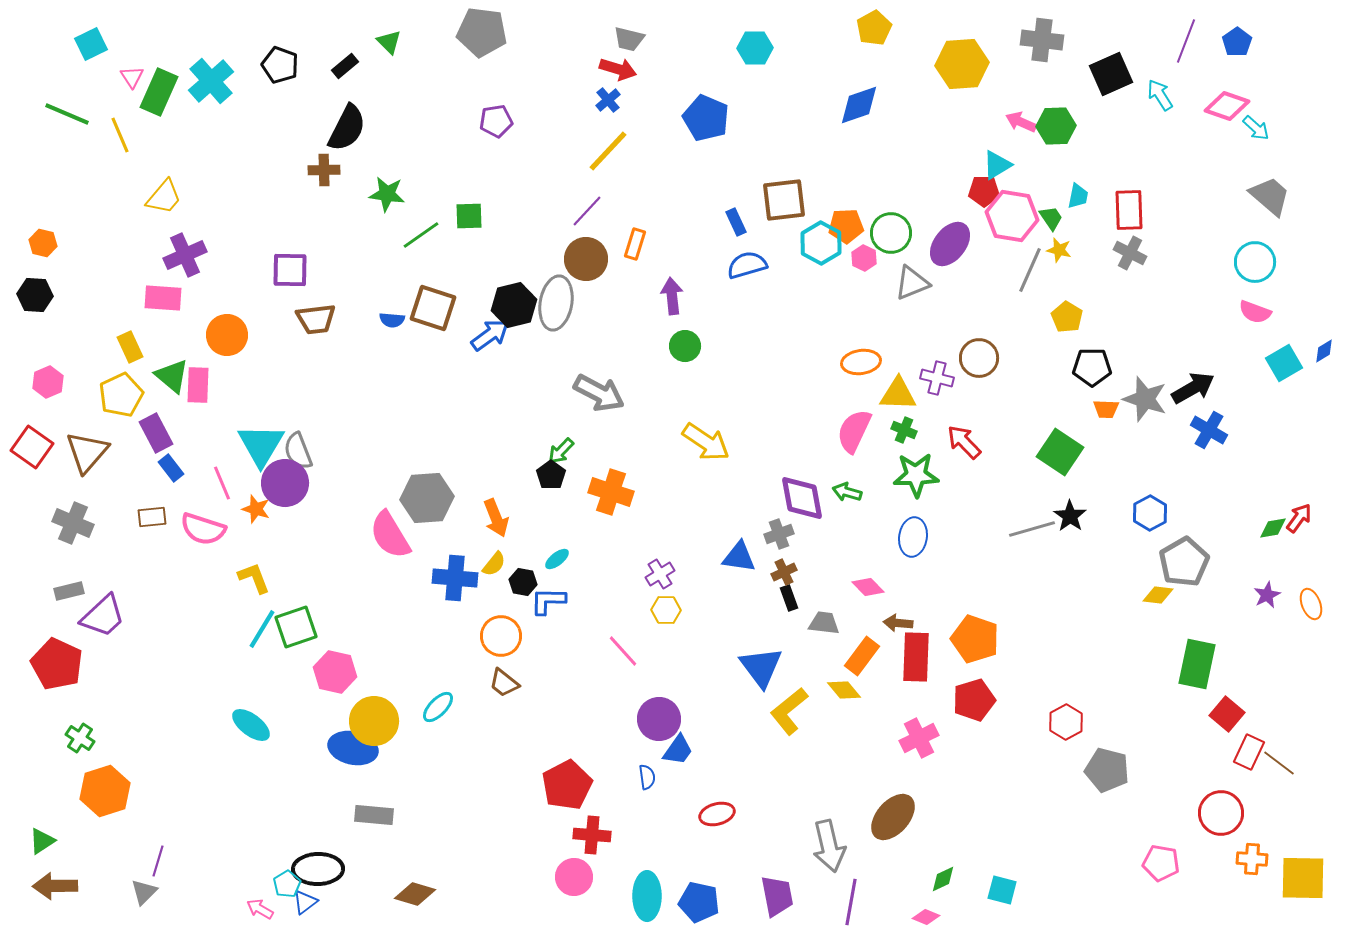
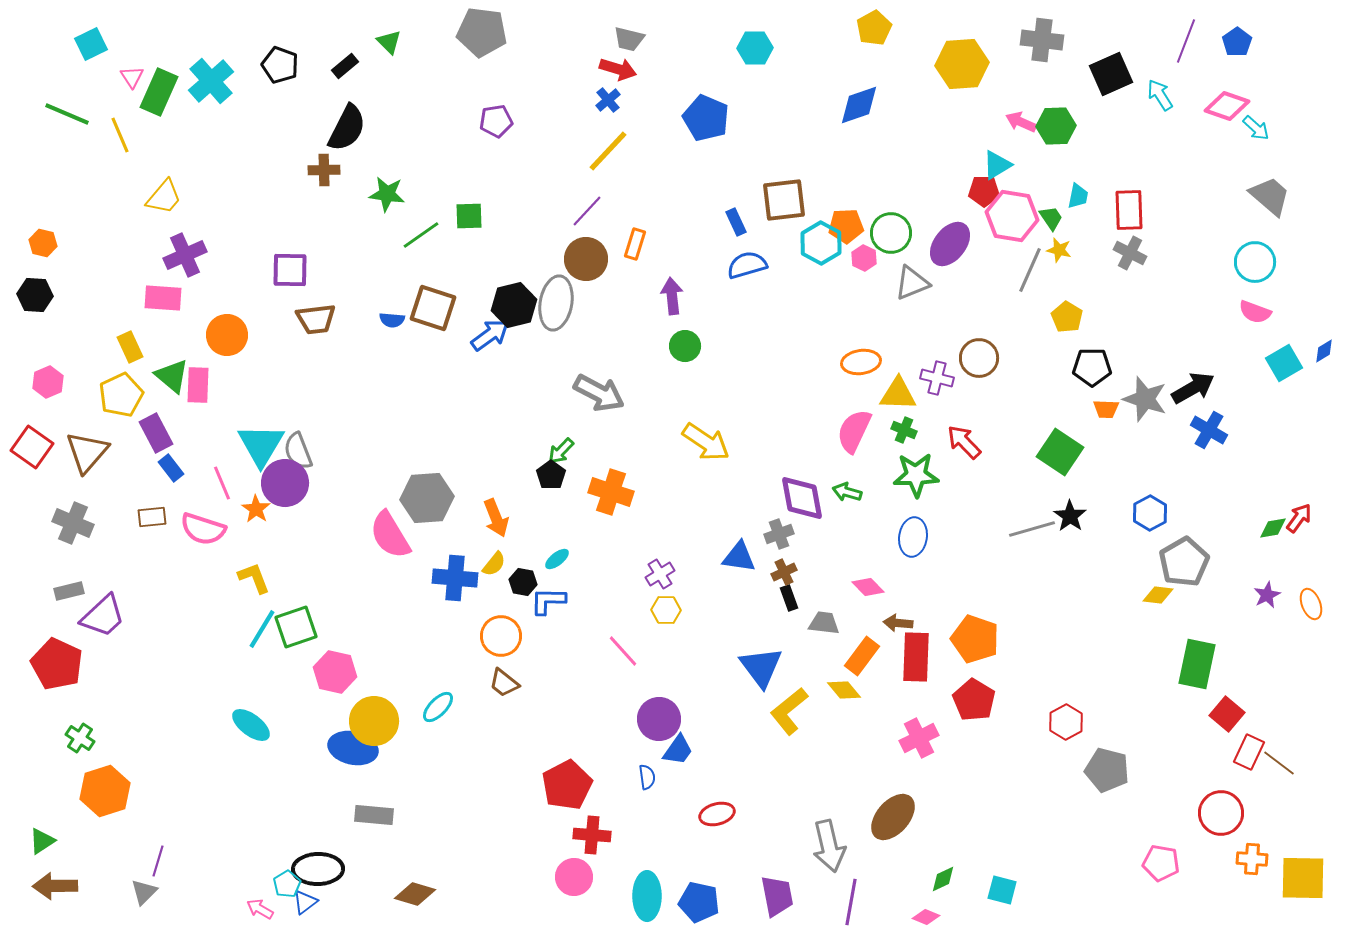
orange star at (256, 509): rotated 16 degrees clockwise
red pentagon at (974, 700): rotated 24 degrees counterclockwise
